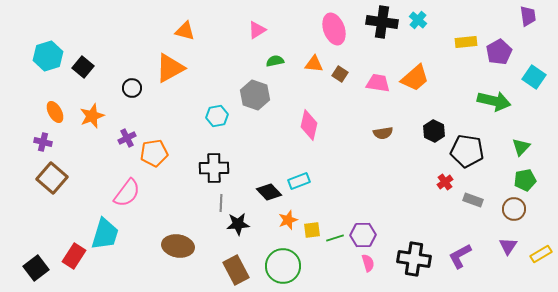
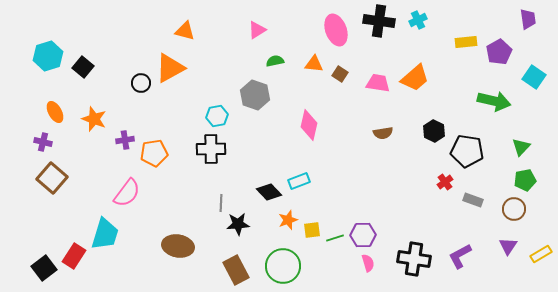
purple trapezoid at (528, 16): moved 3 px down
cyan cross at (418, 20): rotated 24 degrees clockwise
black cross at (382, 22): moved 3 px left, 1 px up
pink ellipse at (334, 29): moved 2 px right, 1 px down
black circle at (132, 88): moved 9 px right, 5 px up
orange star at (92, 116): moved 2 px right, 3 px down; rotated 30 degrees counterclockwise
purple cross at (127, 138): moved 2 px left, 2 px down; rotated 18 degrees clockwise
black cross at (214, 168): moved 3 px left, 19 px up
black square at (36, 268): moved 8 px right
